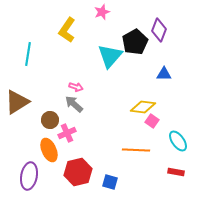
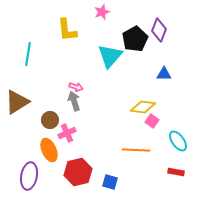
yellow L-shape: rotated 40 degrees counterclockwise
black pentagon: moved 3 px up
gray arrow: moved 3 px up; rotated 30 degrees clockwise
